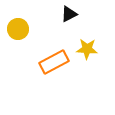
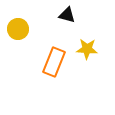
black triangle: moved 2 px left, 1 px down; rotated 42 degrees clockwise
orange rectangle: rotated 40 degrees counterclockwise
